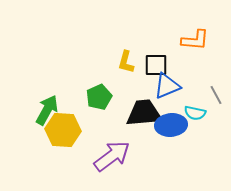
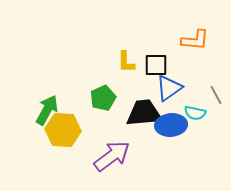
yellow L-shape: rotated 15 degrees counterclockwise
blue triangle: moved 2 px right, 2 px down; rotated 12 degrees counterclockwise
green pentagon: moved 4 px right, 1 px down
